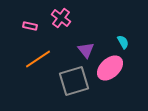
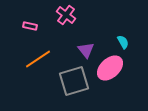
pink cross: moved 5 px right, 3 px up
